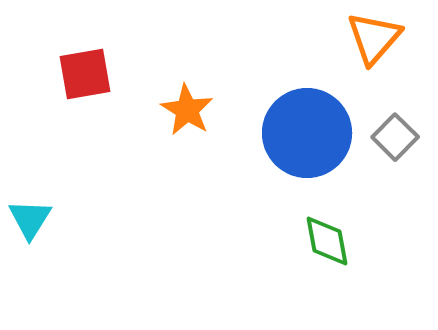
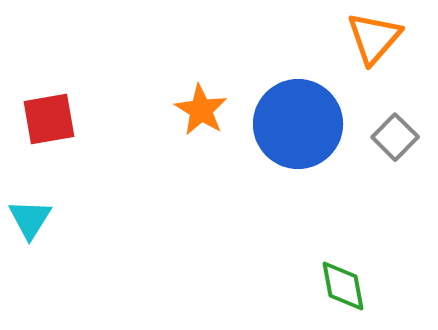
red square: moved 36 px left, 45 px down
orange star: moved 14 px right
blue circle: moved 9 px left, 9 px up
green diamond: moved 16 px right, 45 px down
